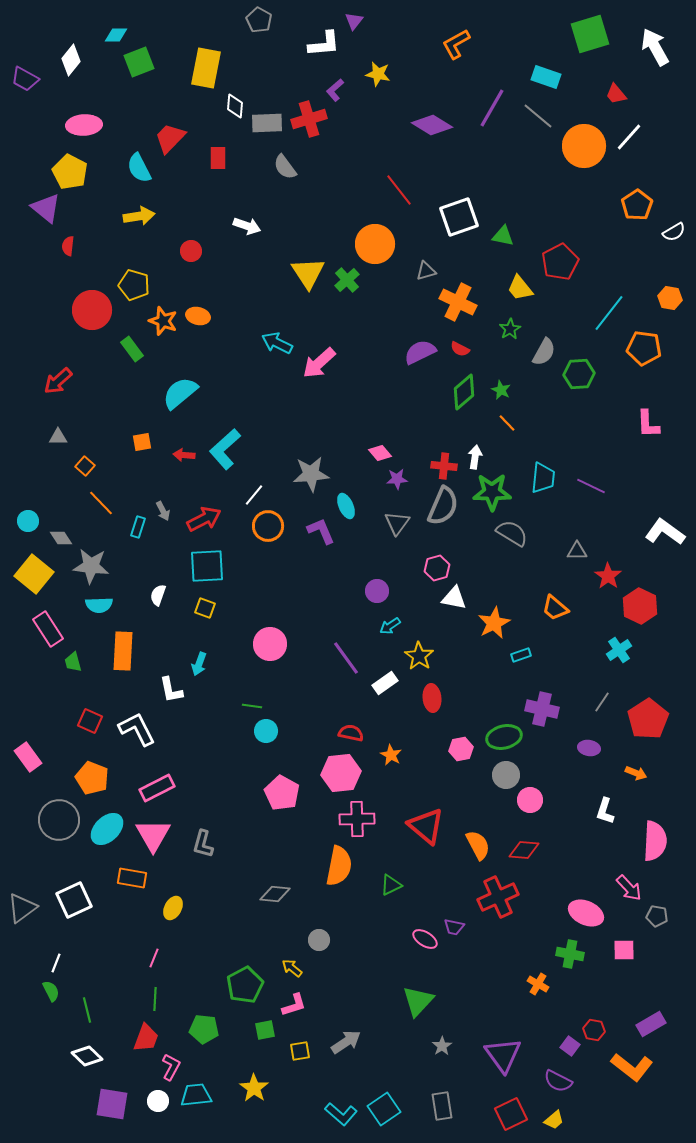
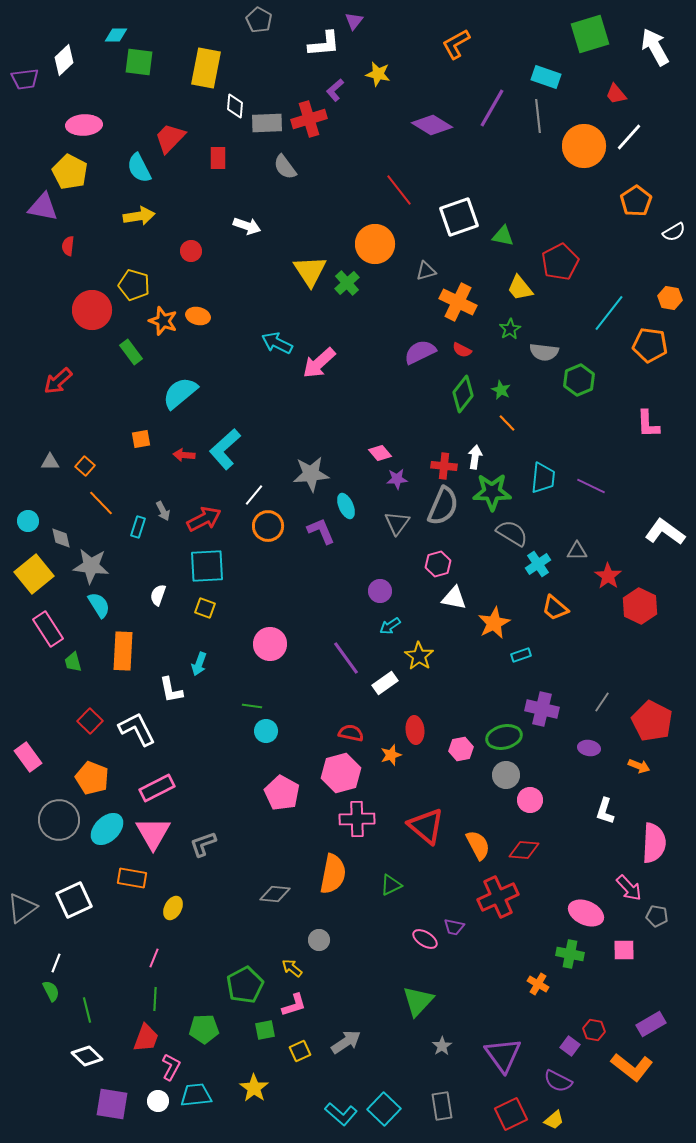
white diamond at (71, 60): moved 7 px left; rotated 8 degrees clockwise
green square at (139, 62): rotated 28 degrees clockwise
purple trapezoid at (25, 79): rotated 36 degrees counterclockwise
gray line at (538, 116): rotated 44 degrees clockwise
orange pentagon at (637, 205): moved 1 px left, 4 px up
purple triangle at (46, 208): moved 3 px left, 1 px up; rotated 28 degrees counterclockwise
yellow triangle at (308, 273): moved 2 px right, 2 px up
green cross at (347, 280): moved 3 px down
orange pentagon at (644, 348): moved 6 px right, 3 px up
green rectangle at (132, 349): moved 1 px left, 3 px down
red semicircle at (460, 349): moved 2 px right, 1 px down
gray semicircle at (544, 352): rotated 68 degrees clockwise
green hexagon at (579, 374): moved 6 px down; rotated 20 degrees counterclockwise
green diamond at (464, 392): moved 1 px left, 2 px down; rotated 12 degrees counterclockwise
gray triangle at (58, 437): moved 8 px left, 25 px down
orange square at (142, 442): moved 1 px left, 3 px up
gray diamond at (61, 538): rotated 20 degrees clockwise
pink hexagon at (437, 568): moved 1 px right, 4 px up
yellow square at (34, 574): rotated 12 degrees clockwise
purple circle at (377, 591): moved 3 px right
cyan semicircle at (99, 605): rotated 120 degrees counterclockwise
cyan cross at (619, 650): moved 81 px left, 86 px up
red ellipse at (432, 698): moved 17 px left, 32 px down
red pentagon at (648, 719): moved 4 px right, 2 px down; rotated 12 degrees counterclockwise
red square at (90, 721): rotated 20 degrees clockwise
orange star at (391, 755): rotated 25 degrees clockwise
pink hexagon at (341, 773): rotated 9 degrees counterclockwise
orange arrow at (636, 773): moved 3 px right, 7 px up
pink triangle at (153, 835): moved 2 px up
pink semicircle at (655, 841): moved 1 px left, 2 px down
gray L-shape at (203, 844): rotated 56 degrees clockwise
orange semicircle at (339, 866): moved 6 px left, 8 px down
green pentagon at (204, 1029): rotated 8 degrees counterclockwise
yellow square at (300, 1051): rotated 15 degrees counterclockwise
cyan square at (384, 1109): rotated 12 degrees counterclockwise
